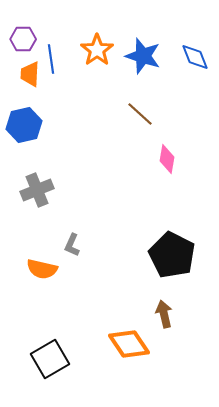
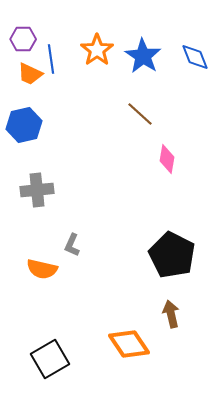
blue star: rotated 15 degrees clockwise
orange trapezoid: rotated 68 degrees counterclockwise
gray cross: rotated 16 degrees clockwise
brown arrow: moved 7 px right
